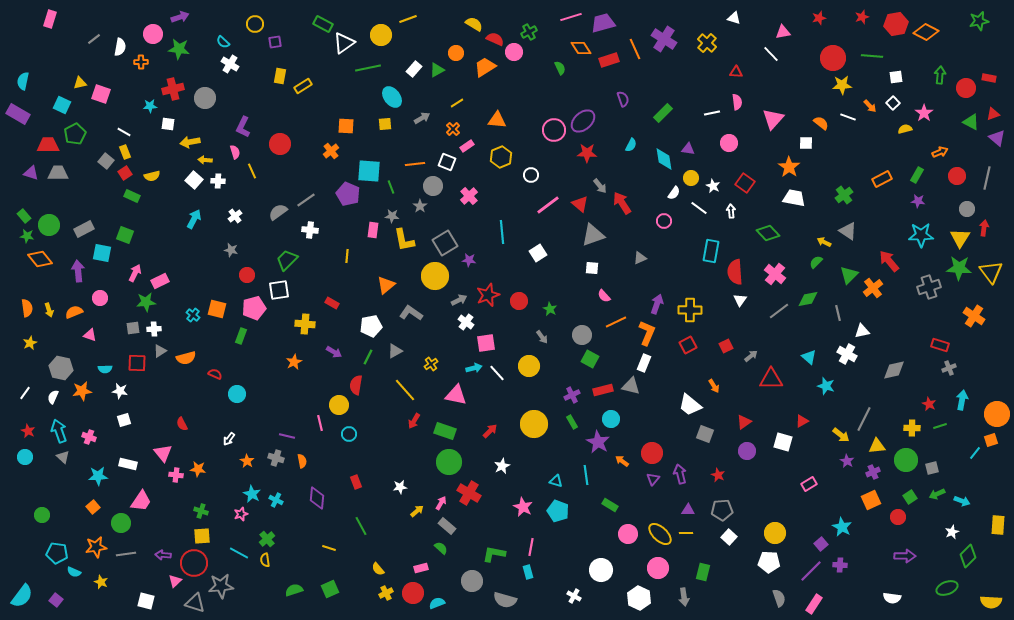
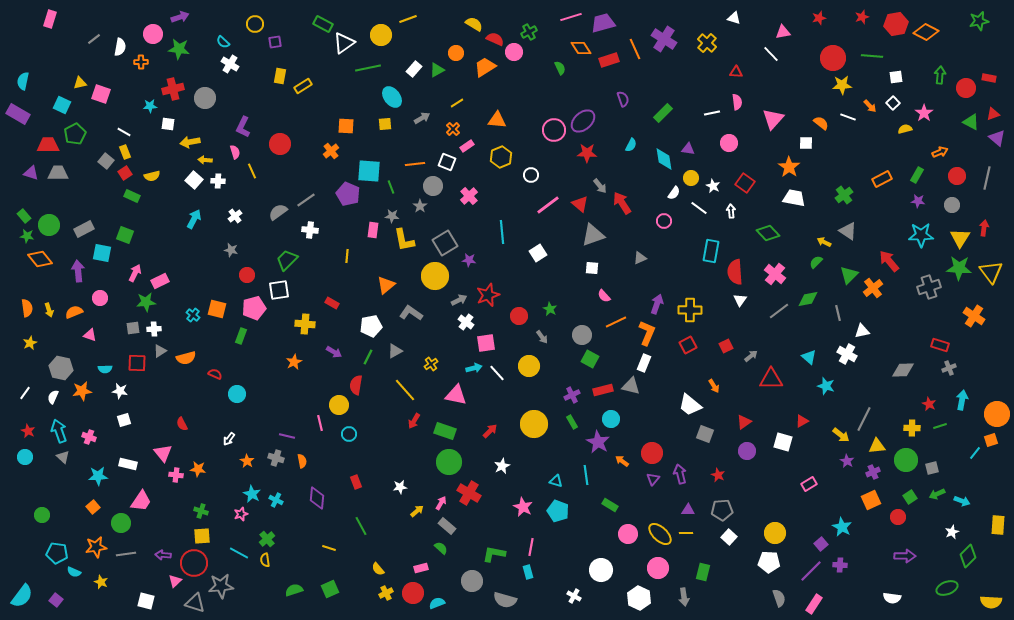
gray circle at (967, 209): moved 15 px left, 4 px up
red circle at (519, 301): moved 15 px down
gray diamond at (894, 370): moved 9 px right; rotated 10 degrees clockwise
